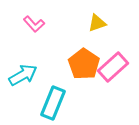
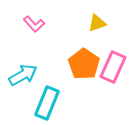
pink rectangle: rotated 24 degrees counterclockwise
cyan rectangle: moved 6 px left
